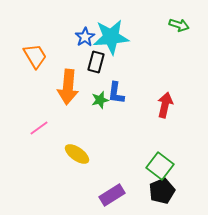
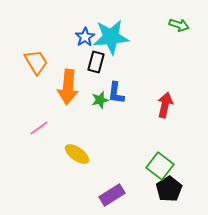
orange trapezoid: moved 1 px right, 6 px down
black pentagon: moved 7 px right, 2 px up; rotated 10 degrees counterclockwise
